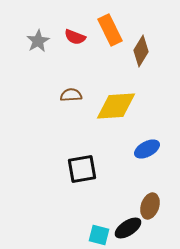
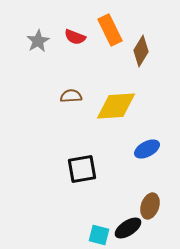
brown semicircle: moved 1 px down
